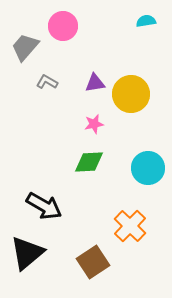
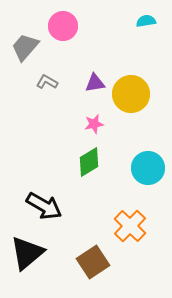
green diamond: rotated 28 degrees counterclockwise
